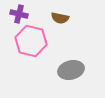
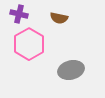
brown semicircle: moved 1 px left
pink hexagon: moved 2 px left, 3 px down; rotated 16 degrees clockwise
